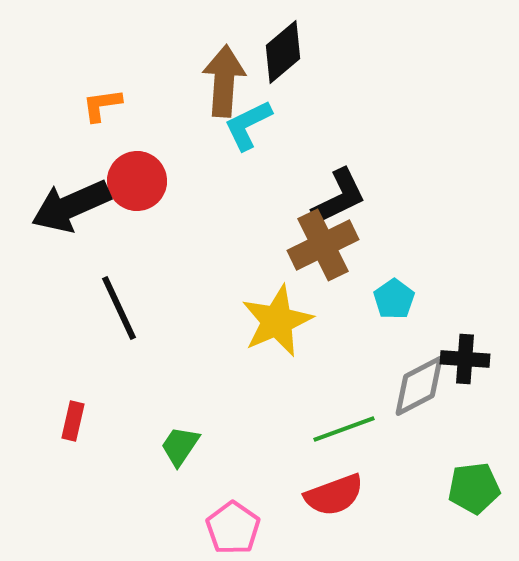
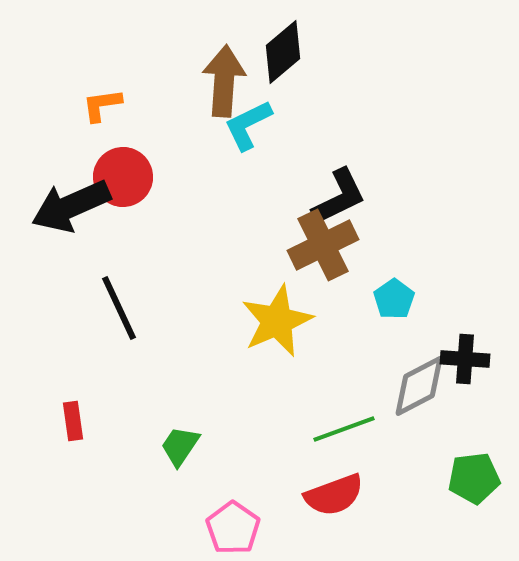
red circle: moved 14 px left, 4 px up
red rectangle: rotated 21 degrees counterclockwise
green pentagon: moved 10 px up
